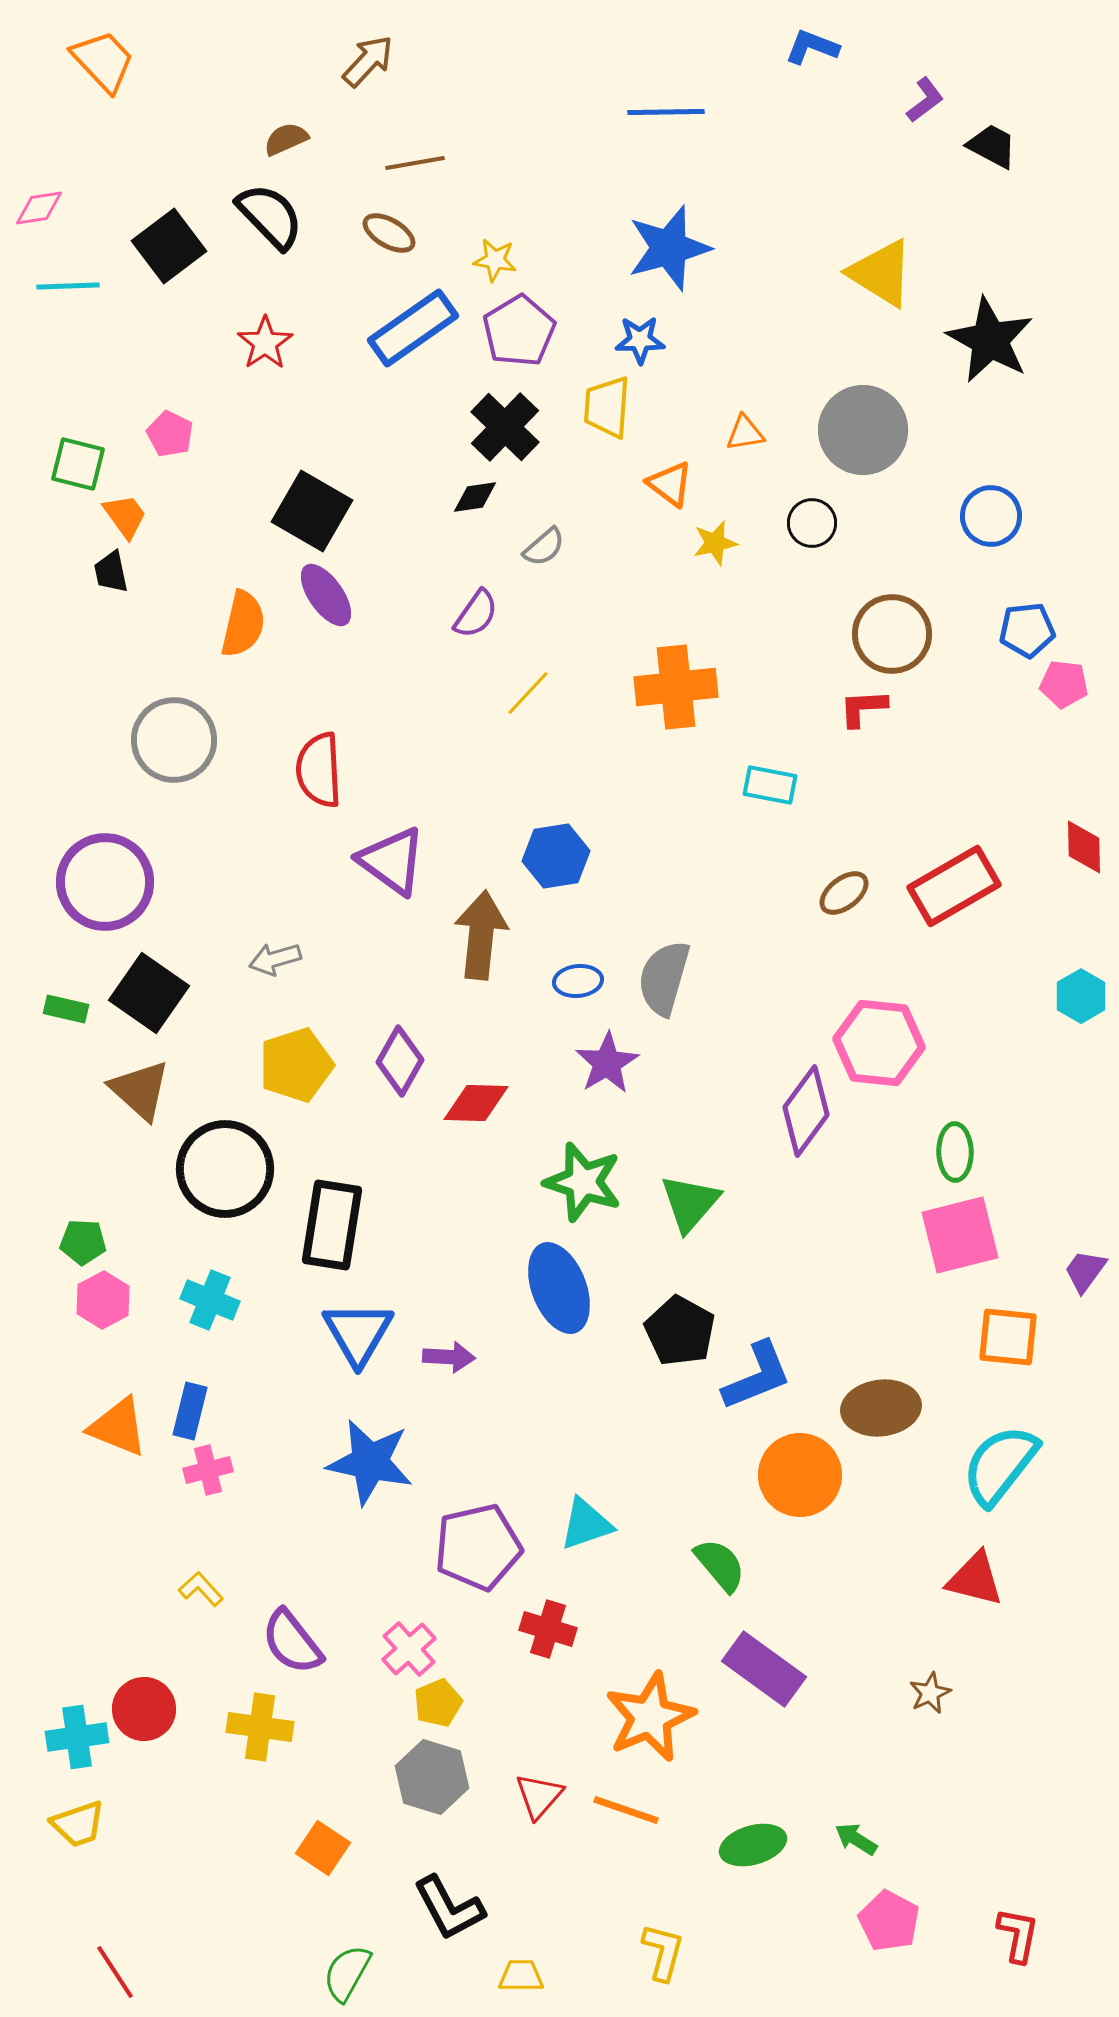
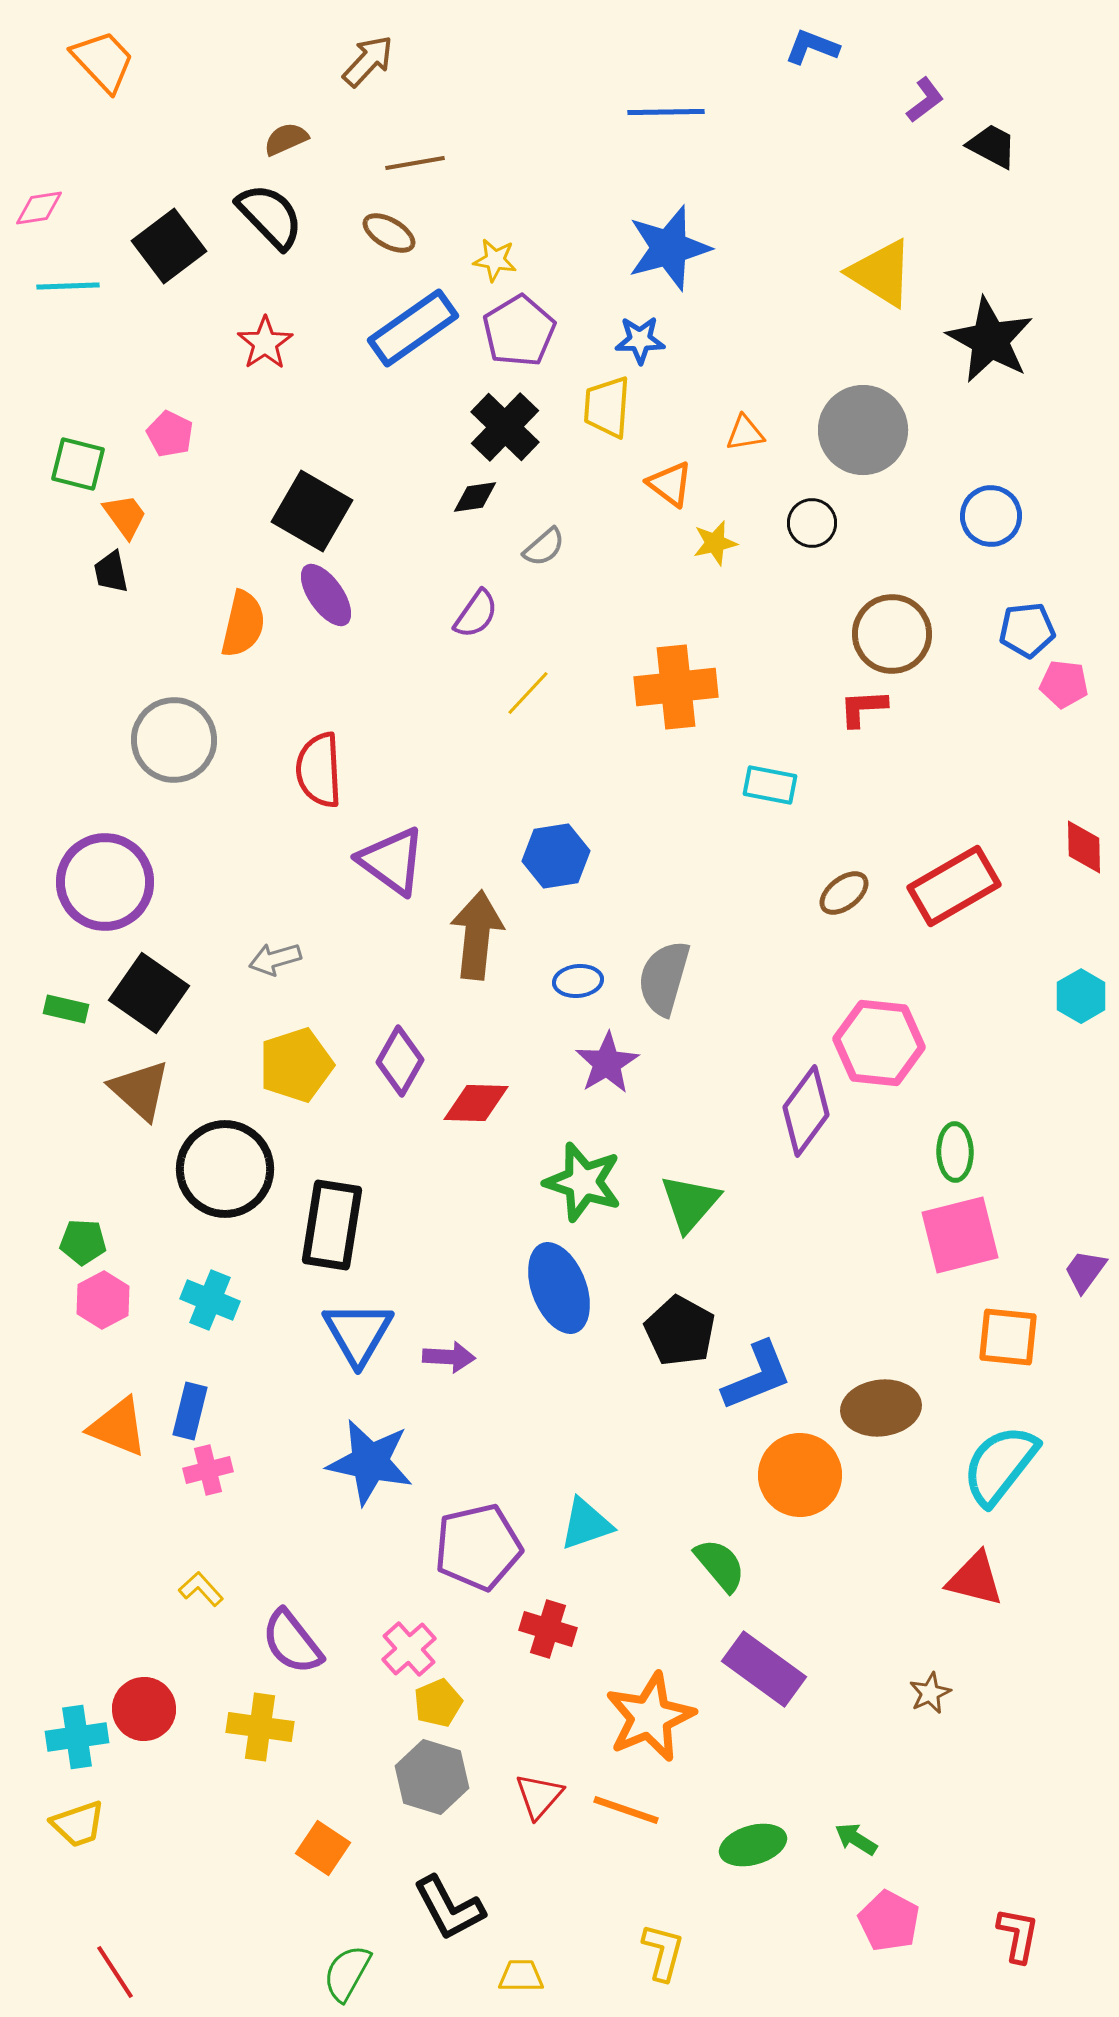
brown arrow at (481, 935): moved 4 px left
